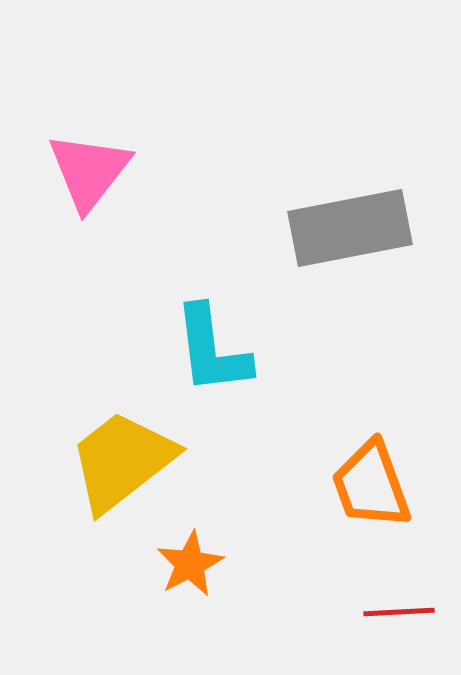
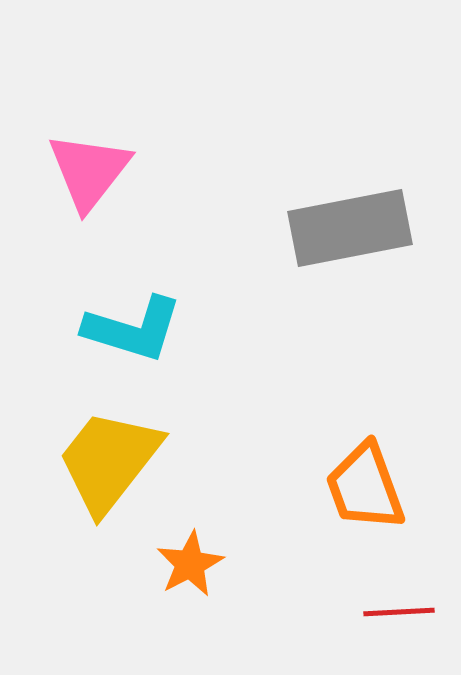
cyan L-shape: moved 79 px left, 21 px up; rotated 66 degrees counterclockwise
yellow trapezoid: moved 13 px left; rotated 14 degrees counterclockwise
orange trapezoid: moved 6 px left, 2 px down
